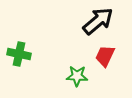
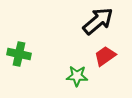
red trapezoid: rotated 30 degrees clockwise
